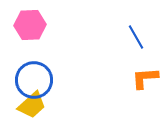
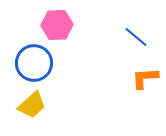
pink hexagon: moved 27 px right
blue line: rotated 20 degrees counterclockwise
blue circle: moved 17 px up
